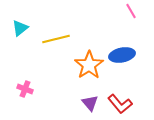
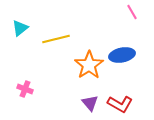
pink line: moved 1 px right, 1 px down
red L-shape: rotated 20 degrees counterclockwise
